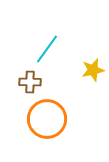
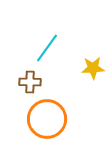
cyan line: moved 1 px up
yellow star: moved 2 px up; rotated 10 degrees clockwise
